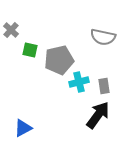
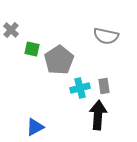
gray semicircle: moved 3 px right, 1 px up
green square: moved 2 px right, 1 px up
gray pentagon: rotated 20 degrees counterclockwise
cyan cross: moved 1 px right, 6 px down
black arrow: rotated 32 degrees counterclockwise
blue triangle: moved 12 px right, 1 px up
